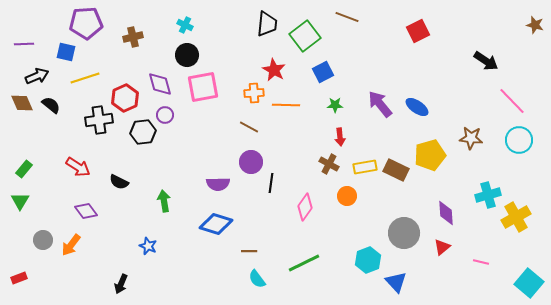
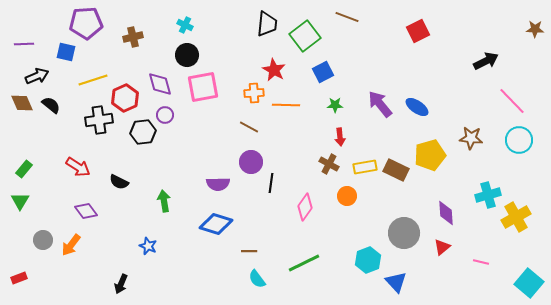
brown star at (535, 25): moved 4 px down; rotated 12 degrees counterclockwise
black arrow at (486, 61): rotated 60 degrees counterclockwise
yellow line at (85, 78): moved 8 px right, 2 px down
